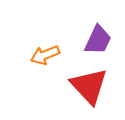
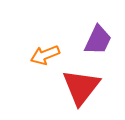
red triangle: moved 8 px left, 1 px down; rotated 21 degrees clockwise
